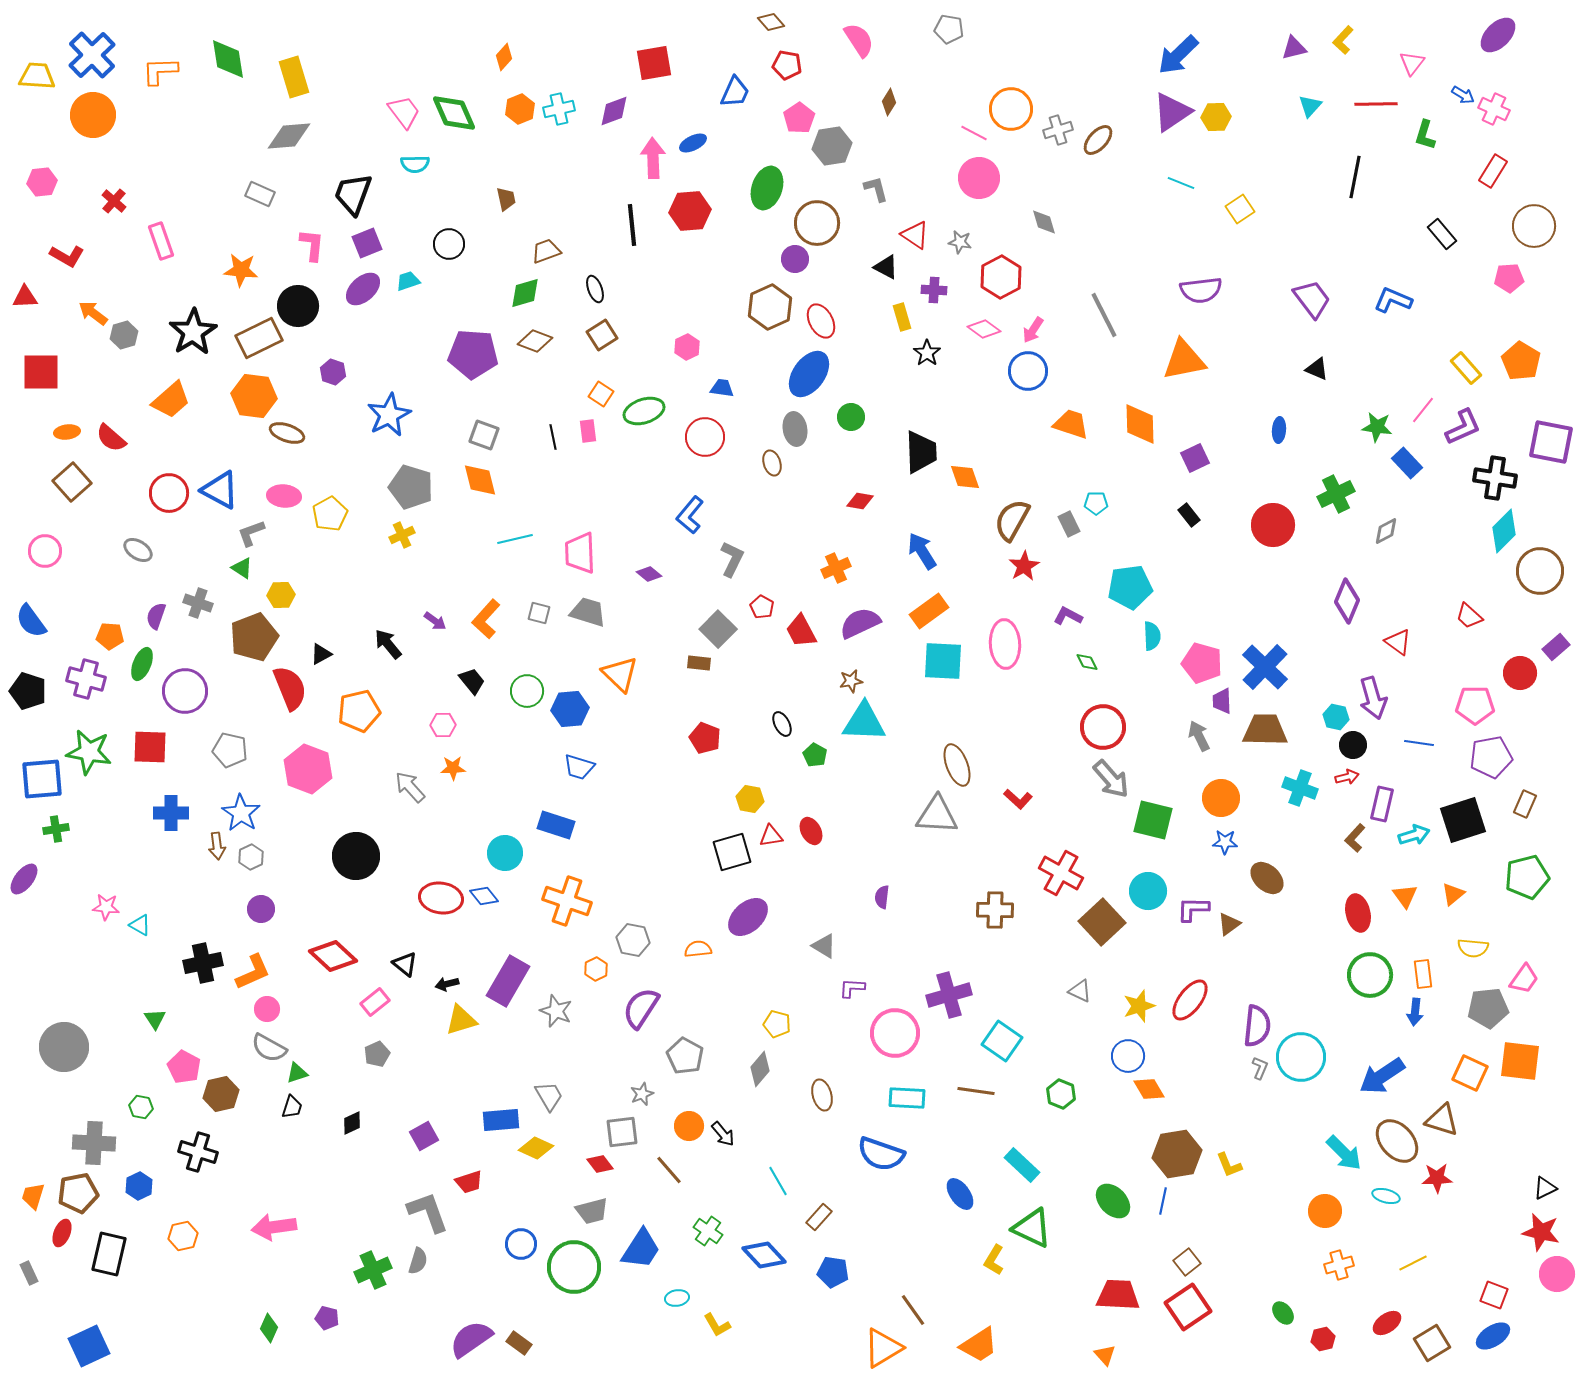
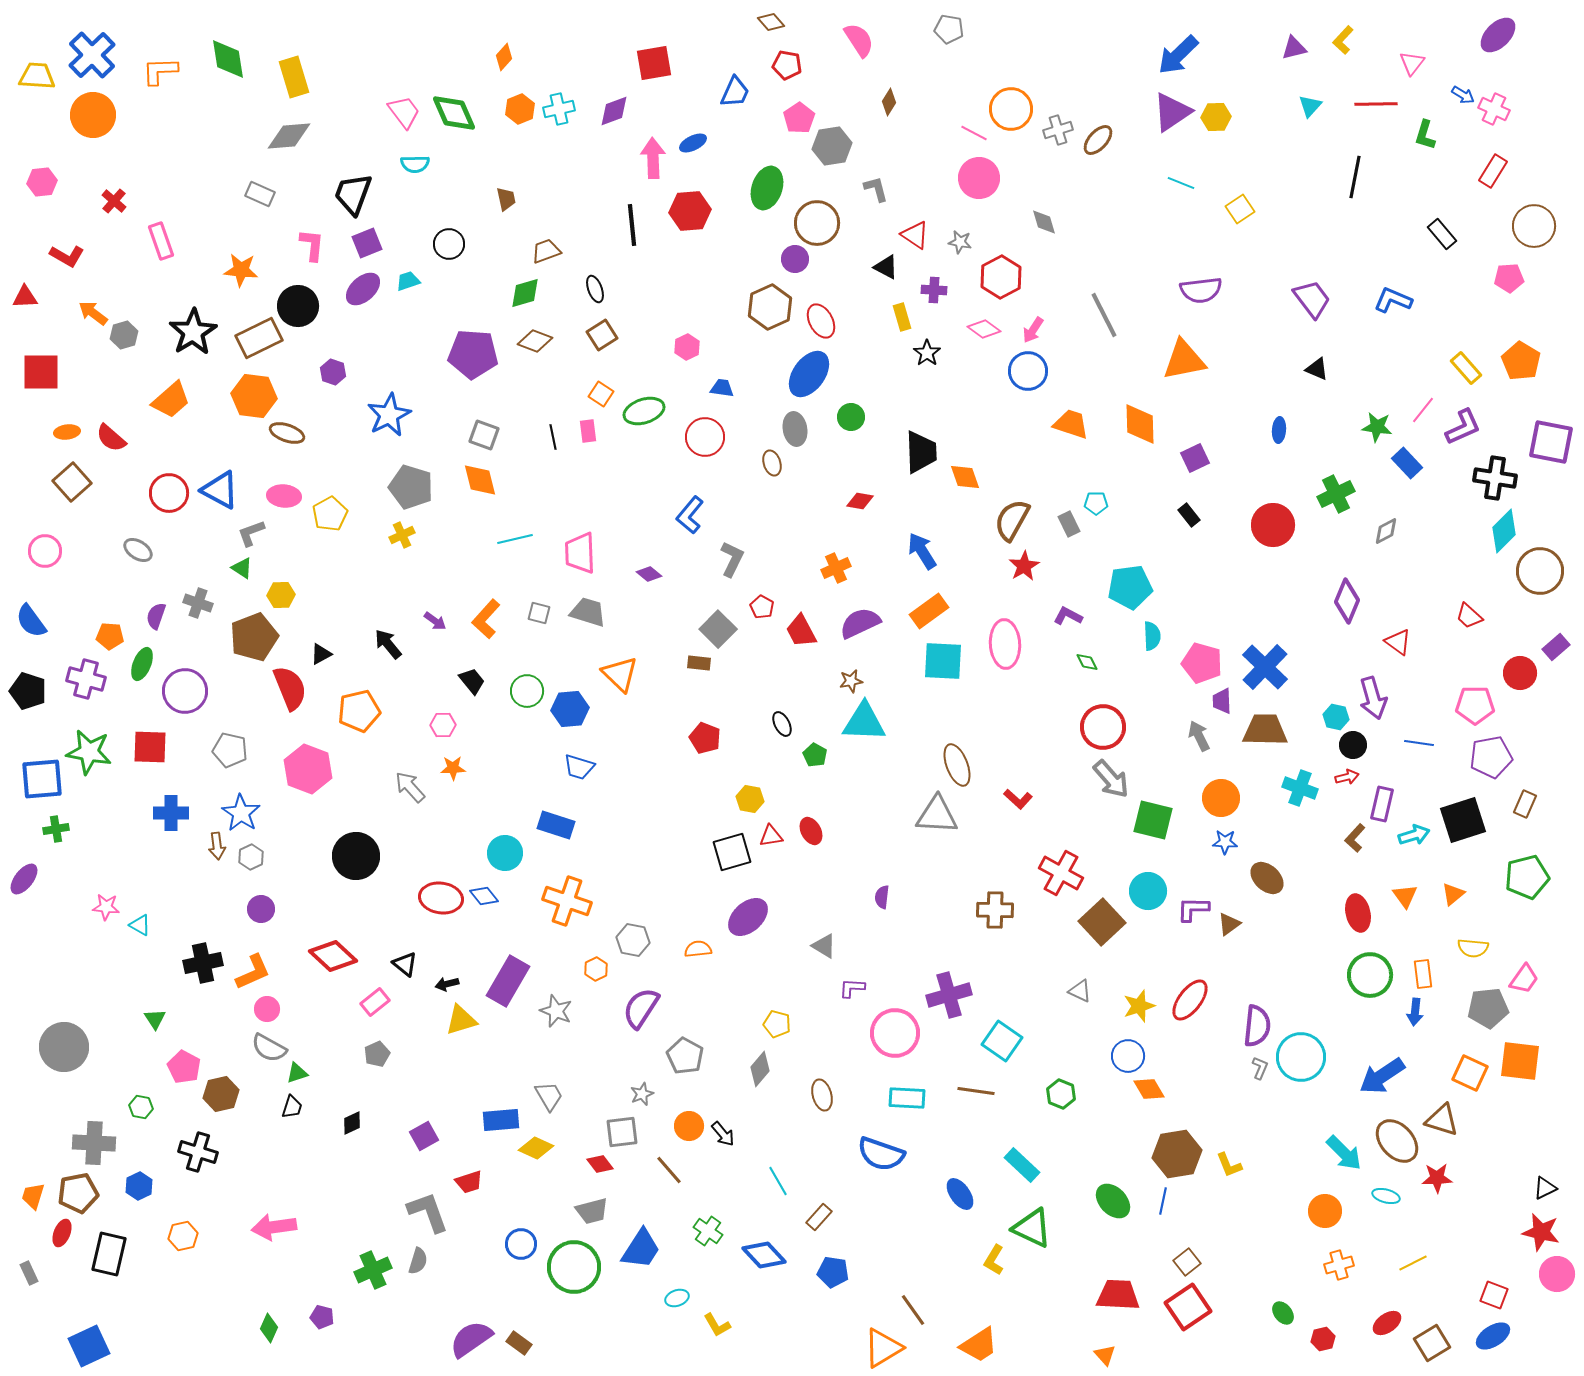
cyan ellipse at (677, 1298): rotated 10 degrees counterclockwise
purple pentagon at (327, 1318): moved 5 px left, 1 px up
